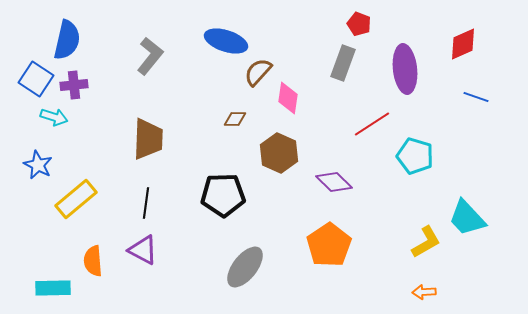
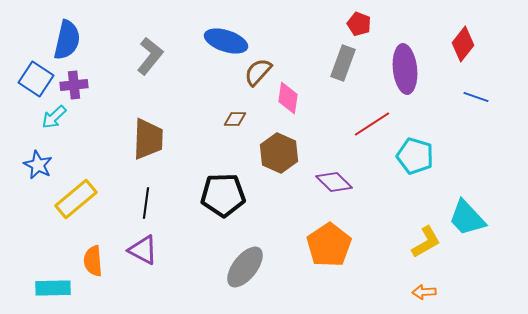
red diamond: rotated 28 degrees counterclockwise
cyan arrow: rotated 120 degrees clockwise
